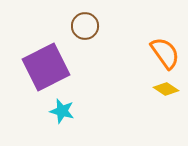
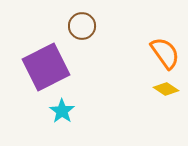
brown circle: moved 3 px left
cyan star: rotated 20 degrees clockwise
